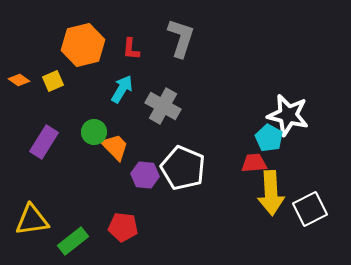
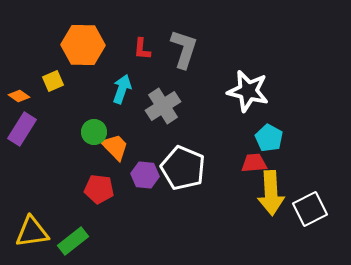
gray L-shape: moved 3 px right, 11 px down
orange hexagon: rotated 15 degrees clockwise
red L-shape: moved 11 px right
orange diamond: moved 16 px down
cyan arrow: rotated 12 degrees counterclockwise
gray cross: rotated 28 degrees clockwise
white star: moved 40 px left, 24 px up
purple rectangle: moved 22 px left, 13 px up
yellow triangle: moved 12 px down
red pentagon: moved 24 px left, 38 px up
